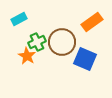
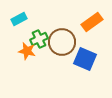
green cross: moved 2 px right, 3 px up
orange star: moved 5 px up; rotated 18 degrees counterclockwise
